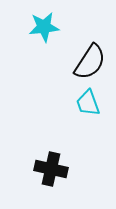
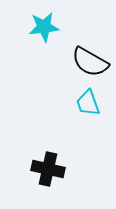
black semicircle: rotated 87 degrees clockwise
black cross: moved 3 px left
